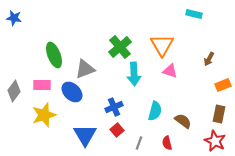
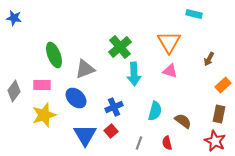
orange triangle: moved 7 px right, 3 px up
orange rectangle: rotated 21 degrees counterclockwise
blue ellipse: moved 4 px right, 6 px down
red square: moved 6 px left, 1 px down
